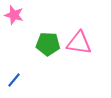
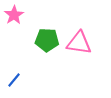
pink star: rotated 24 degrees clockwise
green pentagon: moved 1 px left, 4 px up
